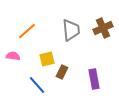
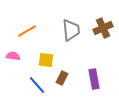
orange line: rotated 12 degrees clockwise
yellow square: moved 1 px left, 1 px down; rotated 21 degrees clockwise
brown rectangle: moved 6 px down
